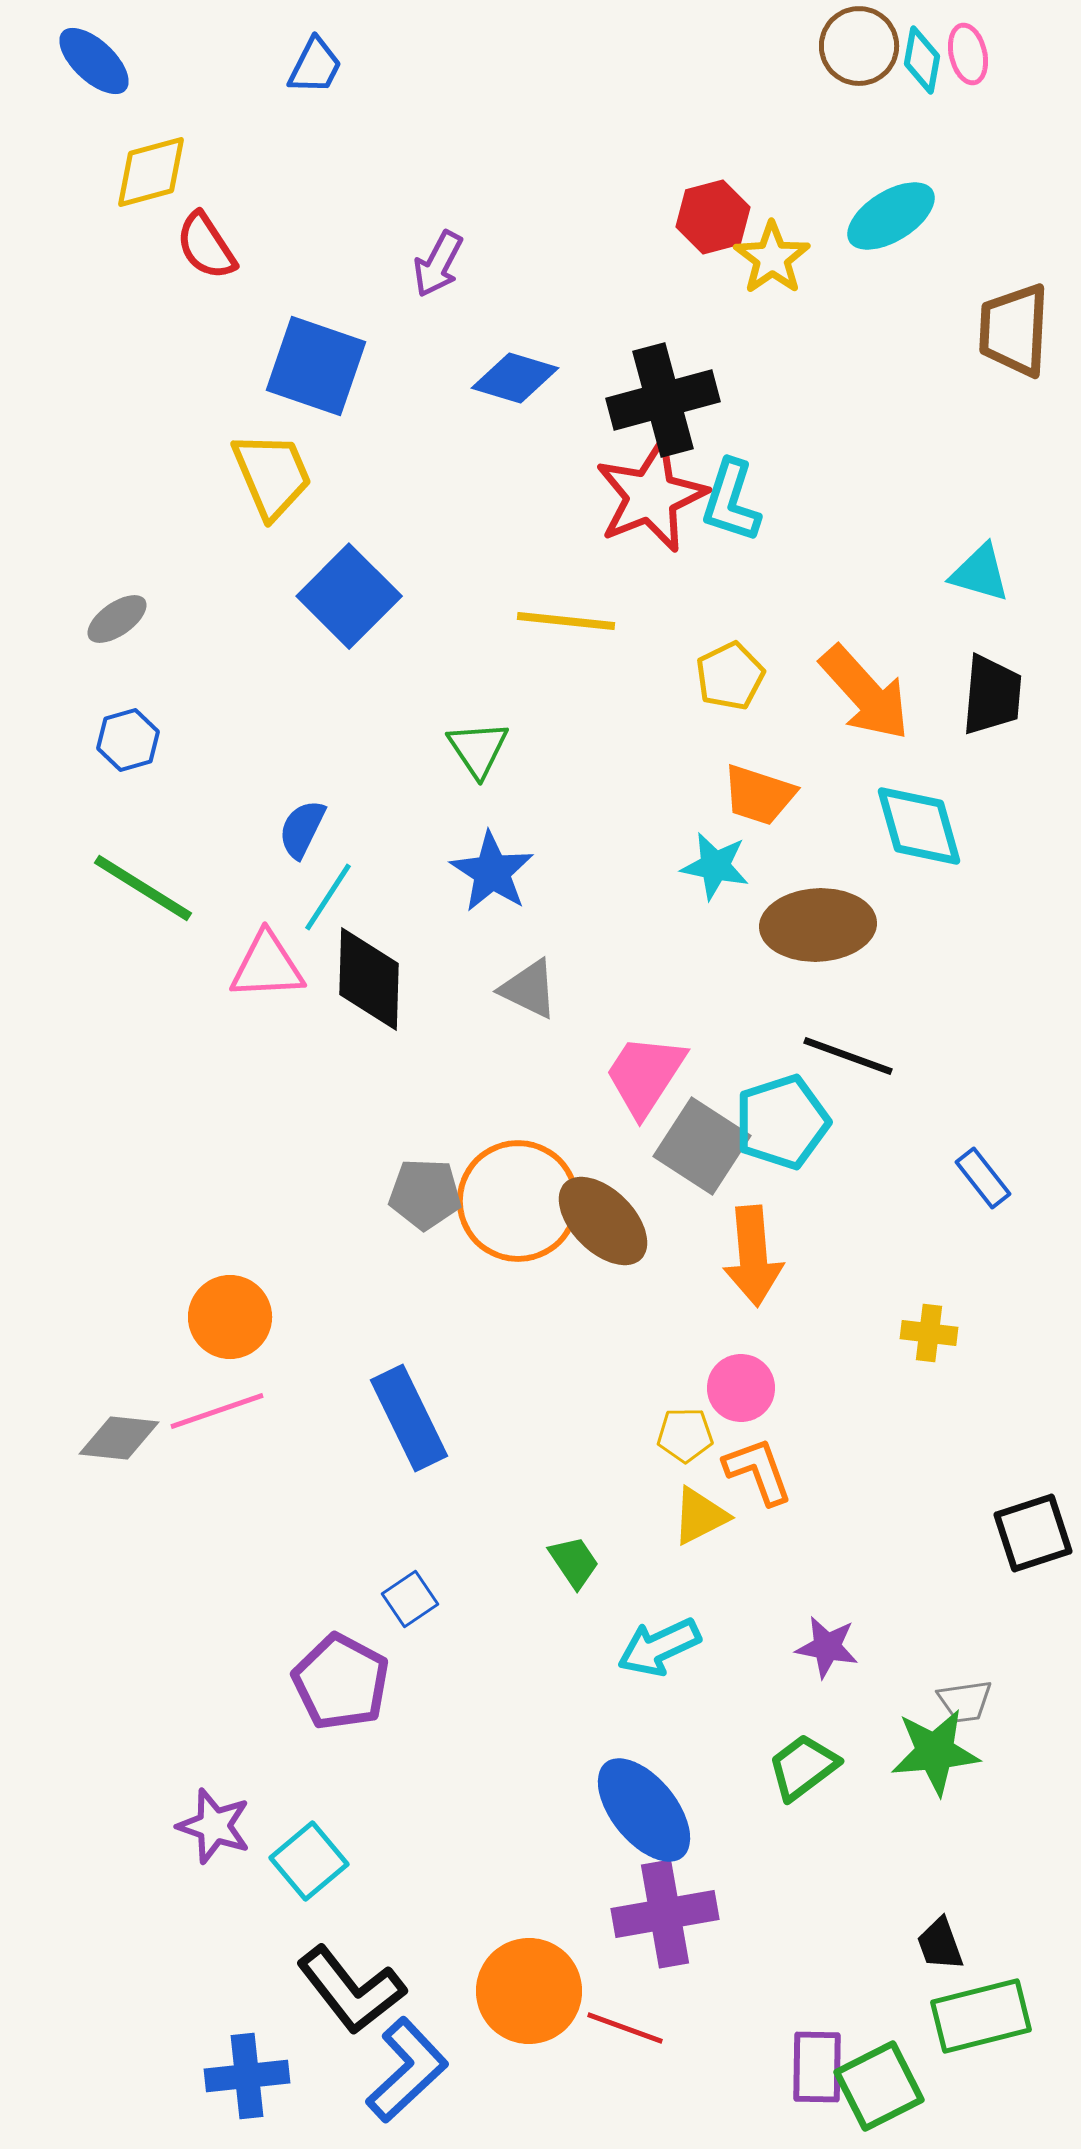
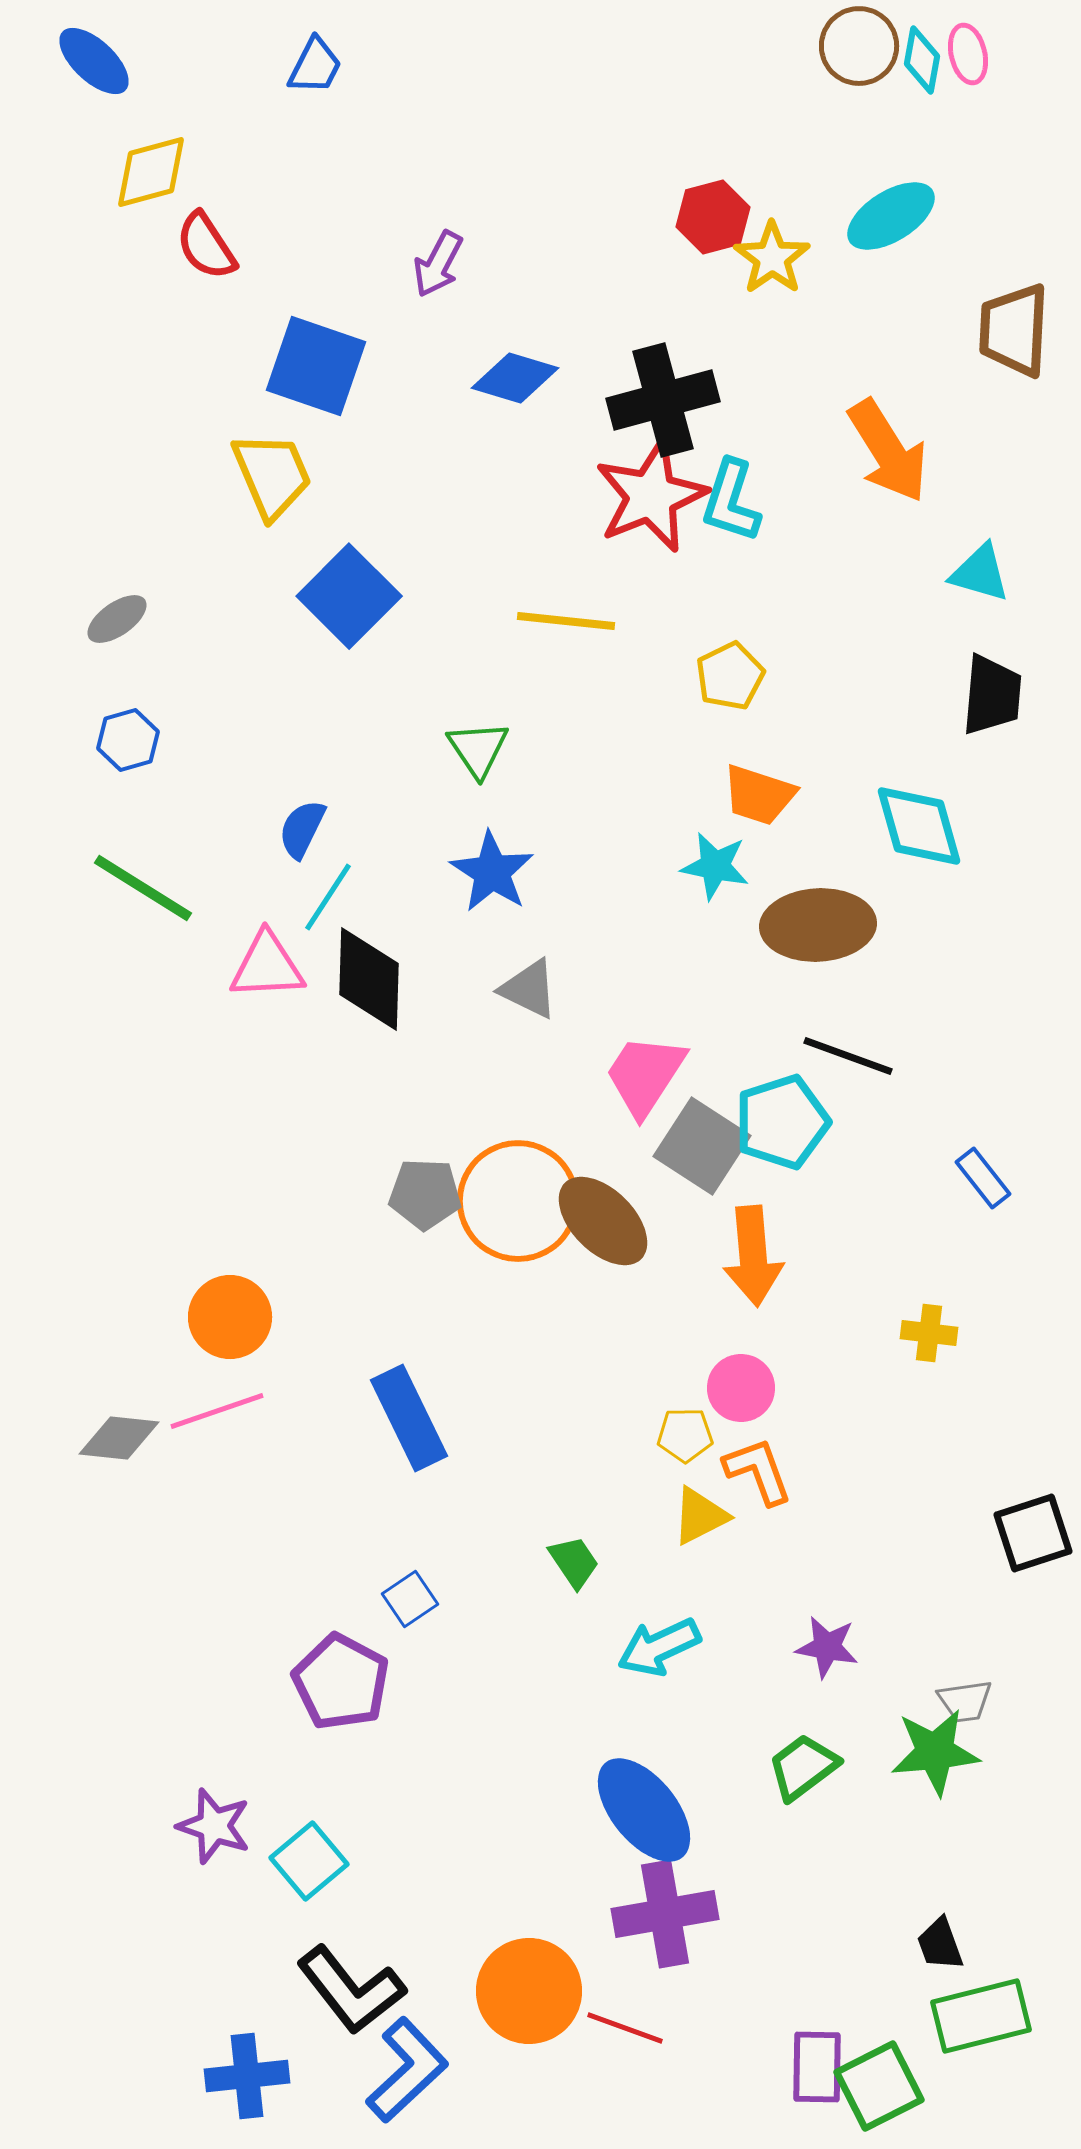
orange arrow at (865, 693): moved 23 px right, 242 px up; rotated 10 degrees clockwise
